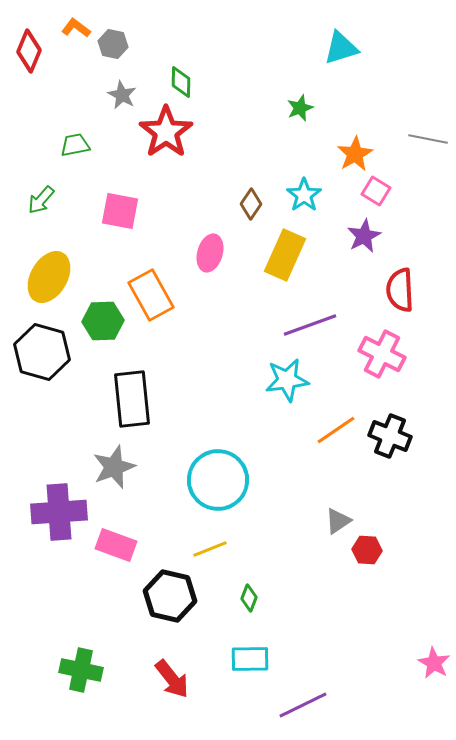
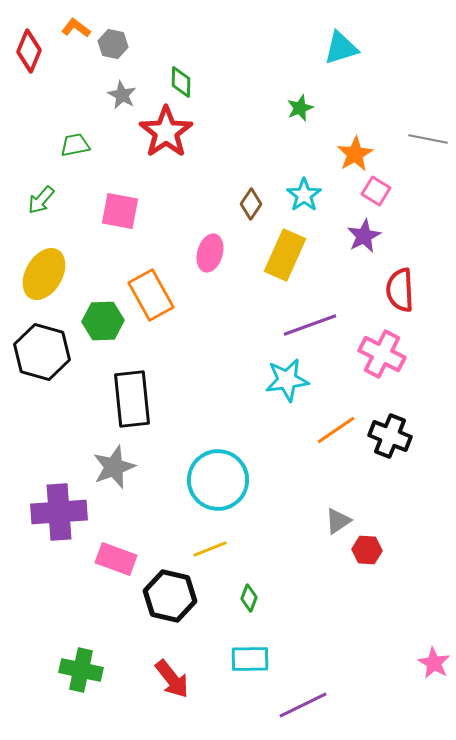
yellow ellipse at (49, 277): moved 5 px left, 3 px up
pink rectangle at (116, 545): moved 14 px down
